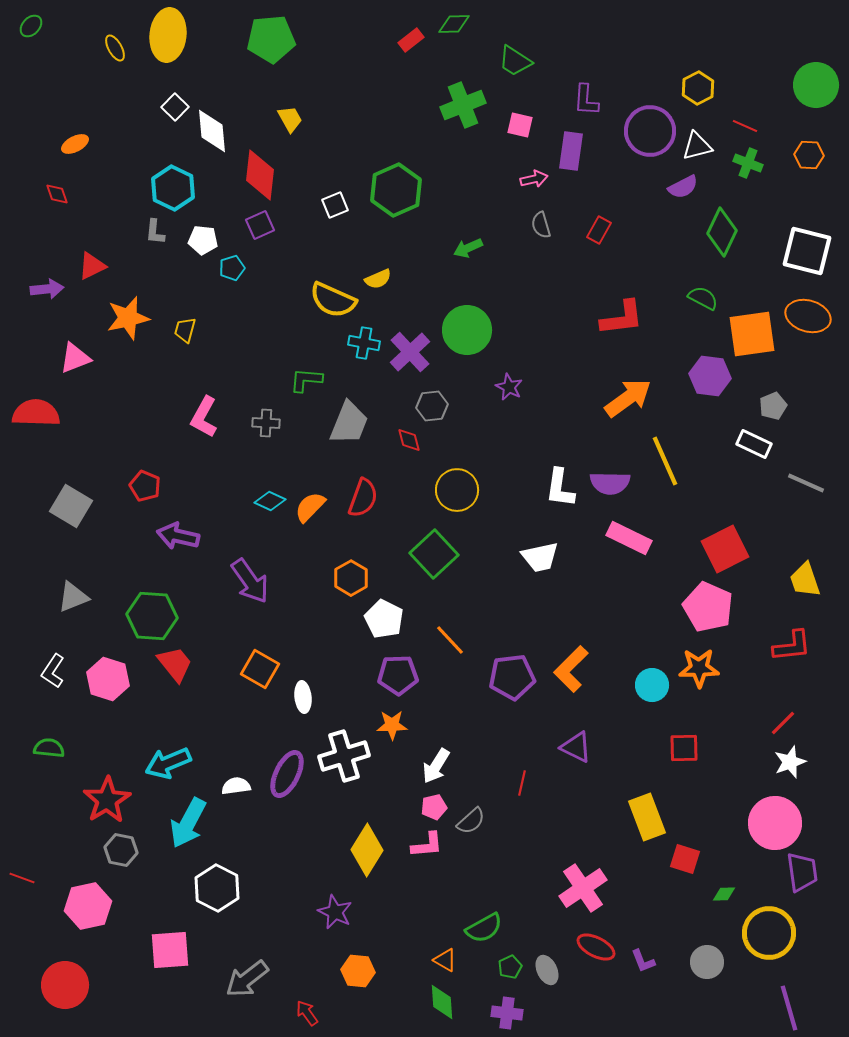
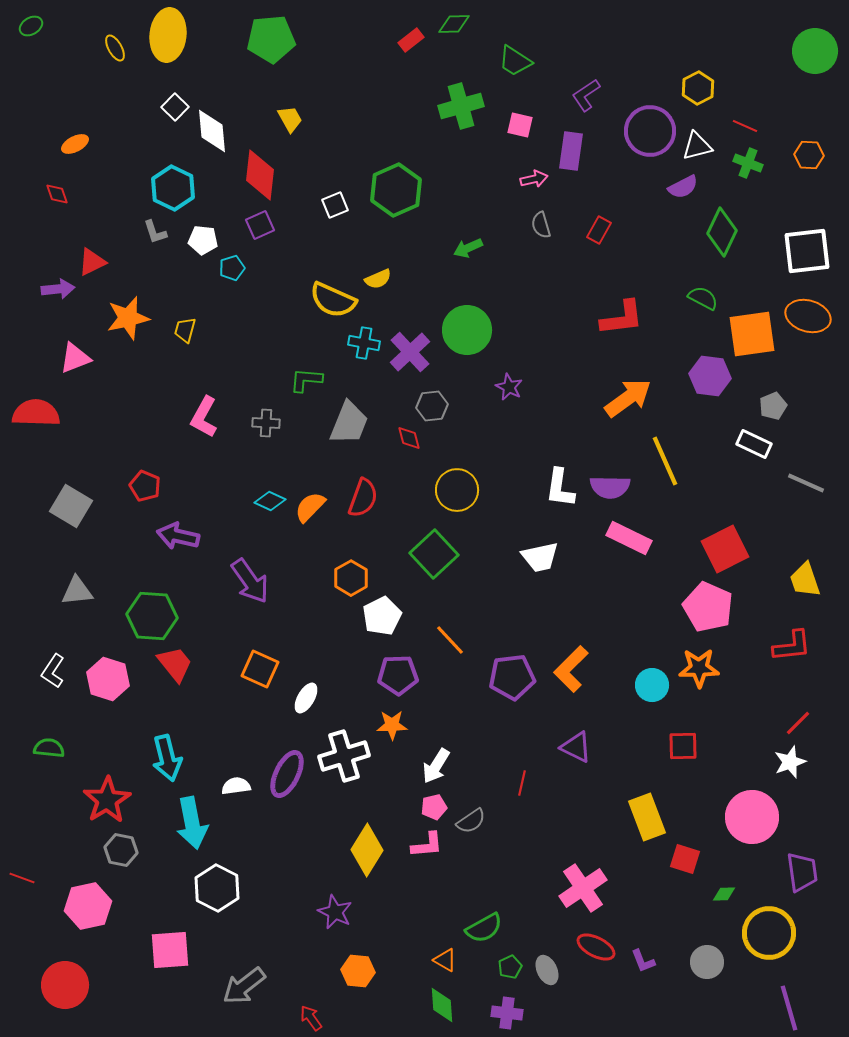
green ellipse at (31, 26): rotated 15 degrees clockwise
green circle at (816, 85): moved 1 px left, 34 px up
purple L-shape at (586, 100): moved 5 px up; rotated 52 degrees clockwise
green cross at (463, 105): moved 2 px left, 1 px down; rotated 6 degrees clockwise
gray L-shape at (155, 232): rotated 24 degrees counterclockwise
white square at (807, 251): rotated 21 degrees counterclockwise
red triangle at (92, 266): moved 4 px up
purple arrow at (47, 289): moved 11 px right
red diamond at (409, 440): moved 2 px up
purple semicircle at (610, 483): moved 4 px down
gray triangle at (73, 597): moved 4 px right, 6 px up; rotated 16 degrees clockwise
white pentagon at (384, 619): moved 2 px left, 3 px up; rotated 18 degrees clockwise
orange square at (260, 669): rotated 6 degrees counterclockwise
white ellipse at (303, 697): moved 3 px right, 1 px down; rotated 36 degrees clockwise
red line at (783, 723): moved 15 px right
red square at (684, 748): moved 1 px left, 2 px up
cyan arrow at (168, 763): moved 1 px left, 5 px up; rotated 81 degrees counterclockwise
gray semicircle at (471, 821): rotated 8 degrees clockwise
cyan arrow at (188, 823): moved 4 px right; rotated 39 degrees counterclockwise
pink circle at (775, 823): moved 23 px left, 6 px up
gray arrow at (247, 979): moved 3 px left, 7 px down
green diamond at (442, 1002): moved 3 px down
red arrow at (307, 1013): moved 4 px right, 5 px down
